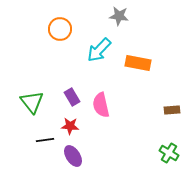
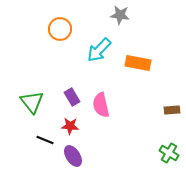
gray star: moved 1 px right, 1 px up
black line: rotated 30 degrees clockwise
